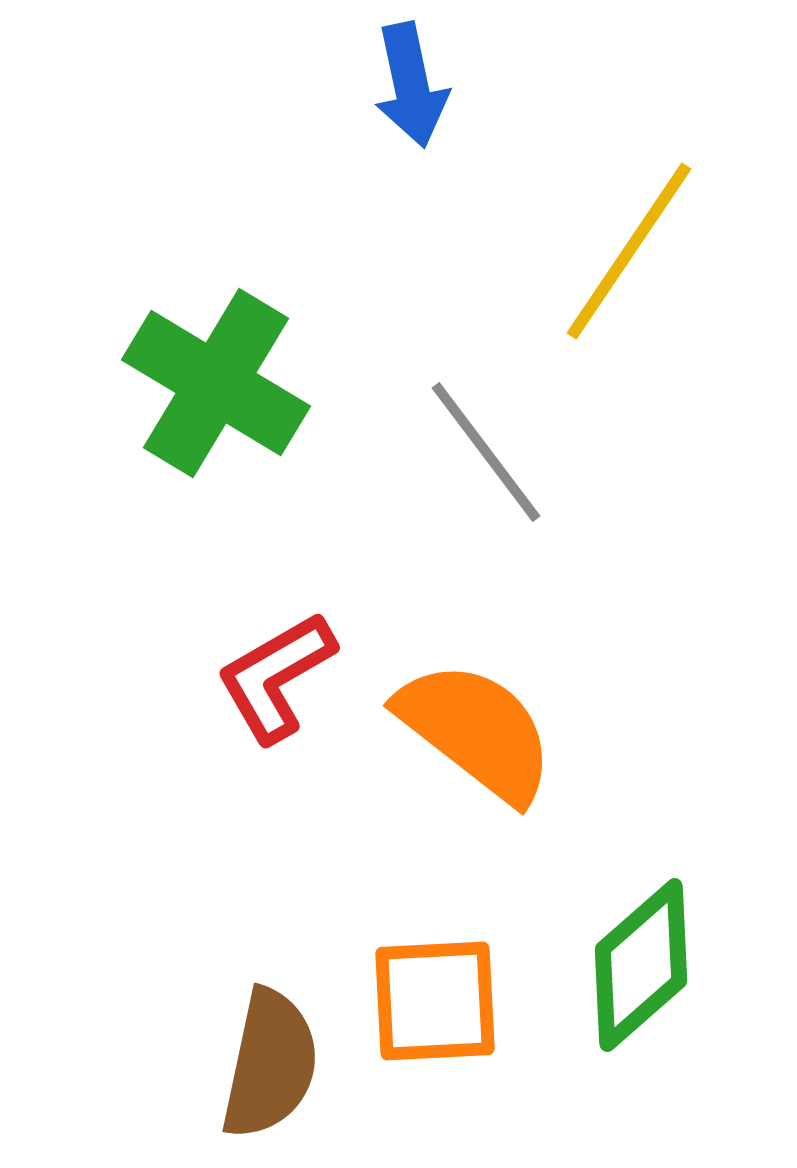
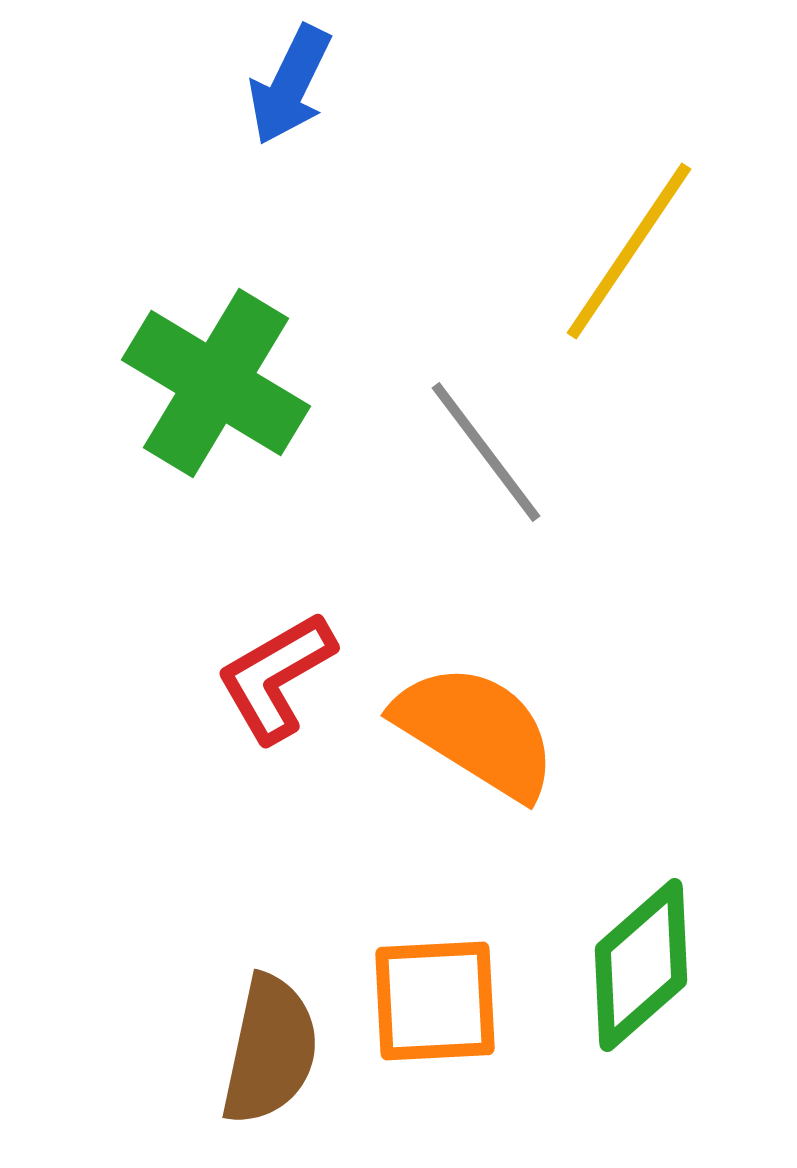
blue arrow: moved 121 px left; rotated 38 degrees clockwise
orange semicircle: rotated 6 degrees counterclockwise
brown semicircle: moved 14 px up
